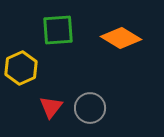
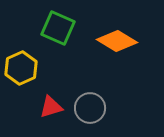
green square: moved 2 px up; rotated 28 degrees clockwise
orange diamond: moved 4 px left, 3 px down
red triangle: rotated 35 degrees clockwise
